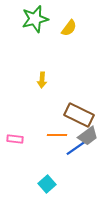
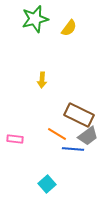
orange line: moved 1 px up; rotated 30 degrees clockwise
blue line: moved 3 px left, 1 px down; rotated 40 degrees clockwise
